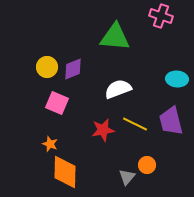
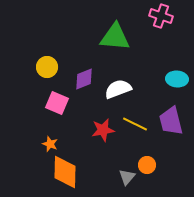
purple diamond: moved 11 px right, 10 px down
